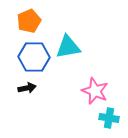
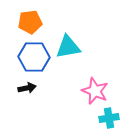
orange pentagon: moved 1 px right, 1 px down; rotated 15 degrees clockwise
cyan cross: rotated 18 degrees counterclockwise
